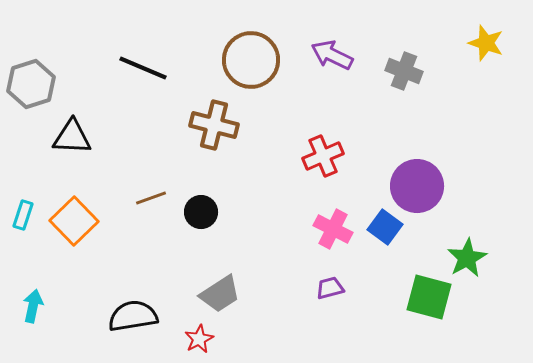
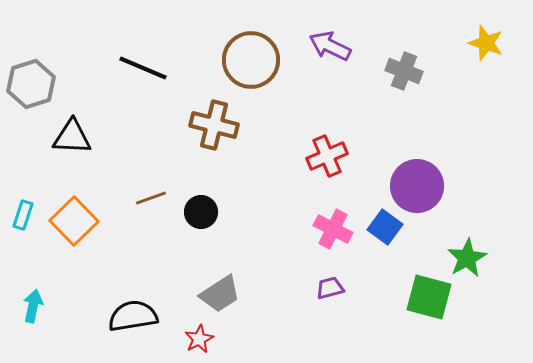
purple arrow: moved 2 px left, 9 px up
red cross: moved 4 px right
